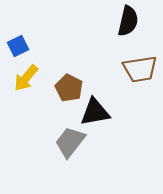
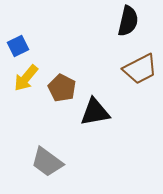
brown trapezoid: rotated 18 degrees counterclockwise
brown pentagon: moved 7 px left
gray trapezoid: moved 23 px left, 20 px down; rotated 92 degrees counterclockwise
